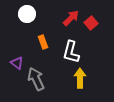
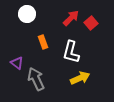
yellow arrow: rotated 66 degrees clockwise
